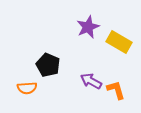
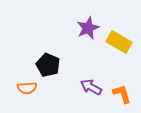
purple star: moved 1 px down
purple arrow: moved 6 px down
orange L-shape: moved 6 px right, 4 px down
